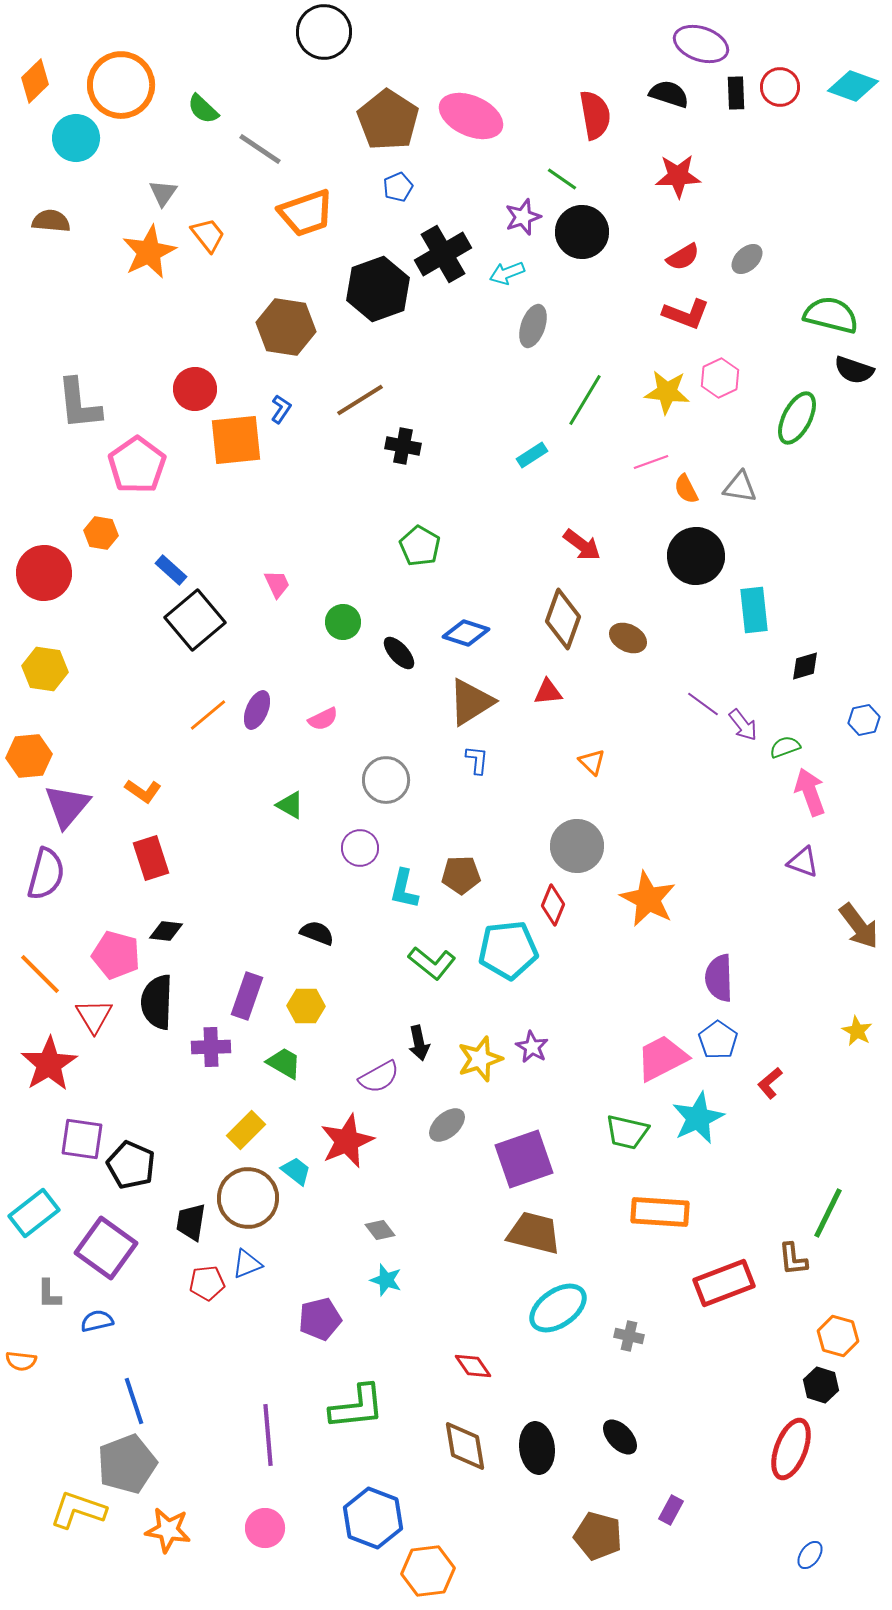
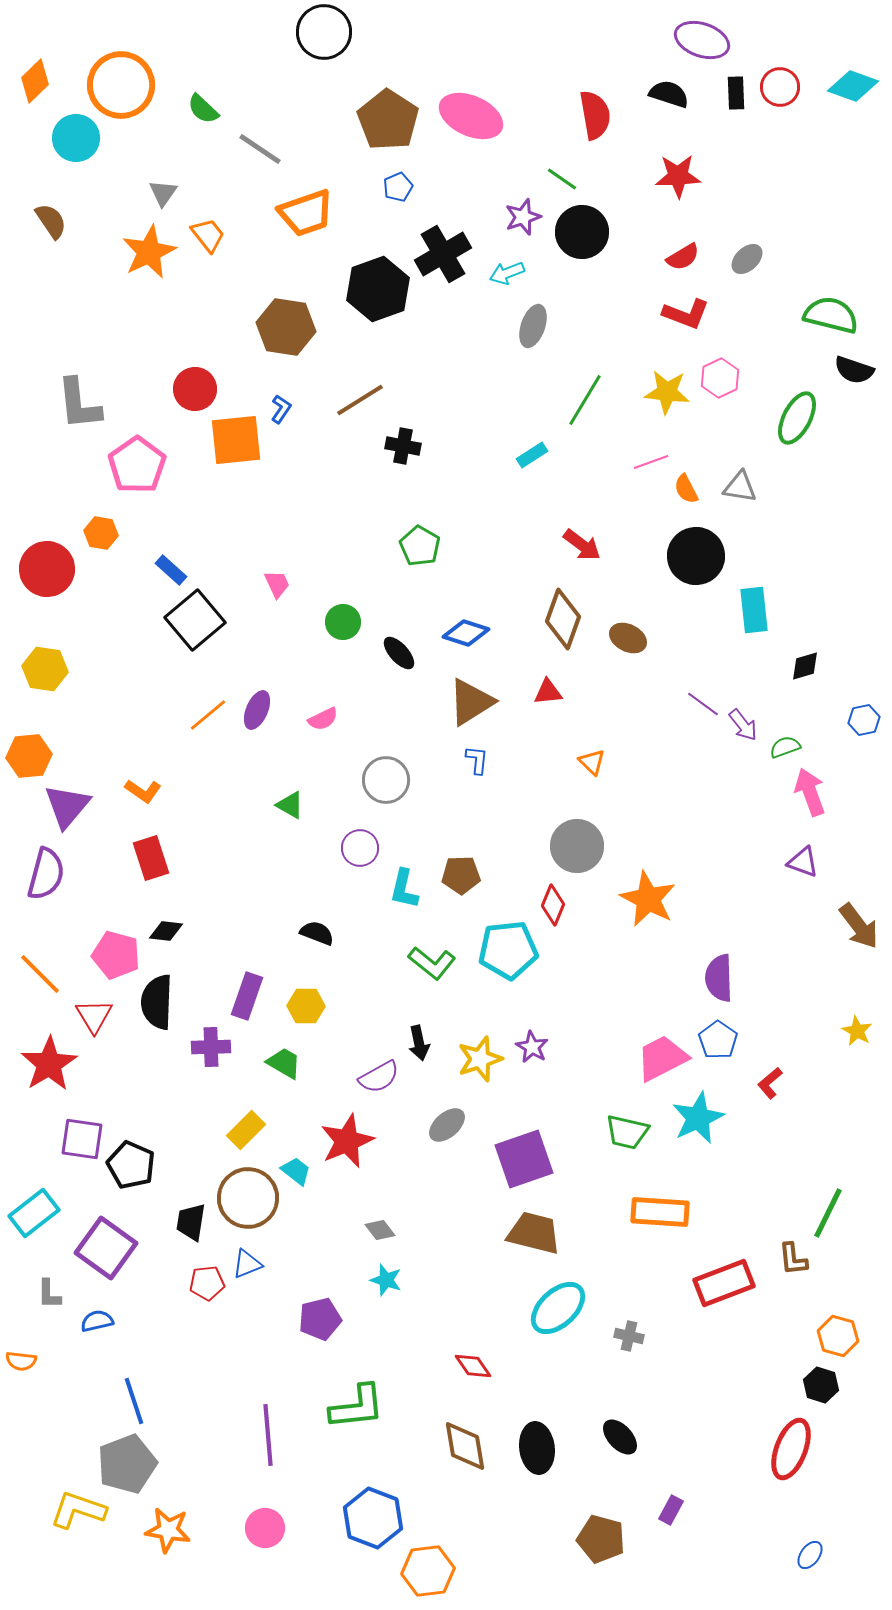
purple ellipse at (701, 44): moved 1 px right, 4 px up
brown semicircle at (51, 221): rotated 51 degrees clockwise
red circle at (44, 573): moved 3 px right, 4 px up
cyan ellipse at (558, 1308): rotated 8 degrees counterclockwise
brown pentagon at (598, 1536): moved 3 px right, 3 px down
